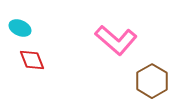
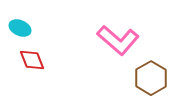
pink L-shape: moved 2 px right
brown hexagon: moved 1 px left, 3 px up
